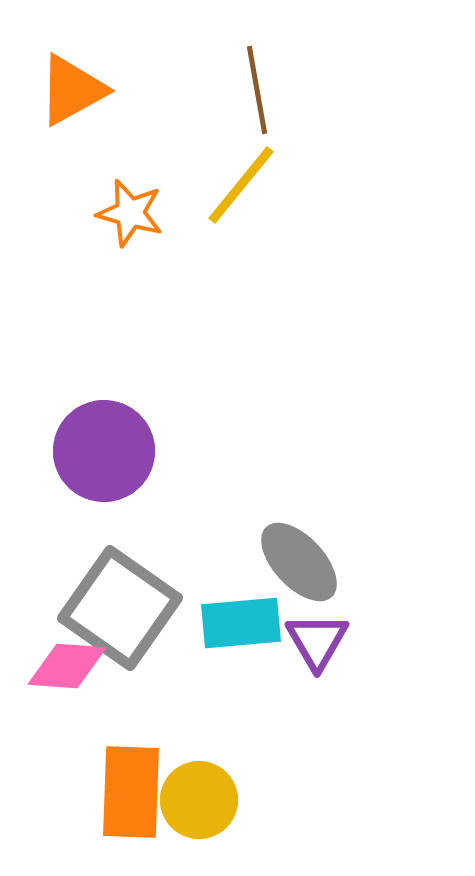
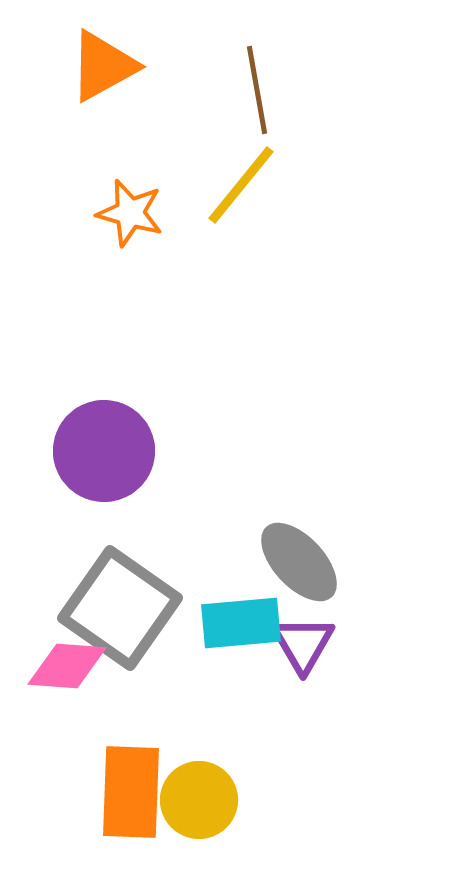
orange triangle: moved 31 px right, 24 px up
purple triangle: moved 14 px left, 3 px down
